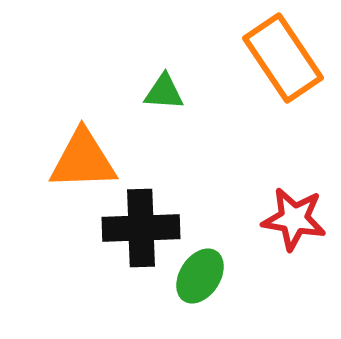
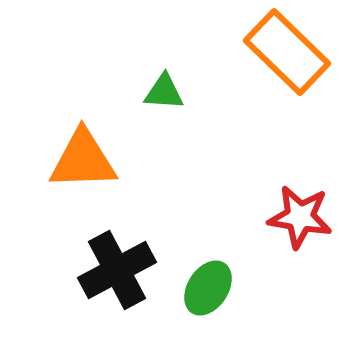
orange rectangle: moved 4 px right, 6 px up; rotated 12 degrees counterclockwise
red star: moved 6 px right, 2 px up
black cross: moved 24 px left, 42 px down; rotated 26 degrees counterclockwise
green ellipse: moved 8 px right, 12 px down
